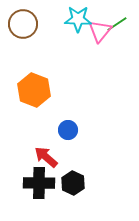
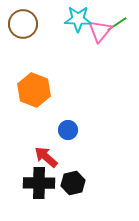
black hexagon: rotated 20 degrees clockwise
